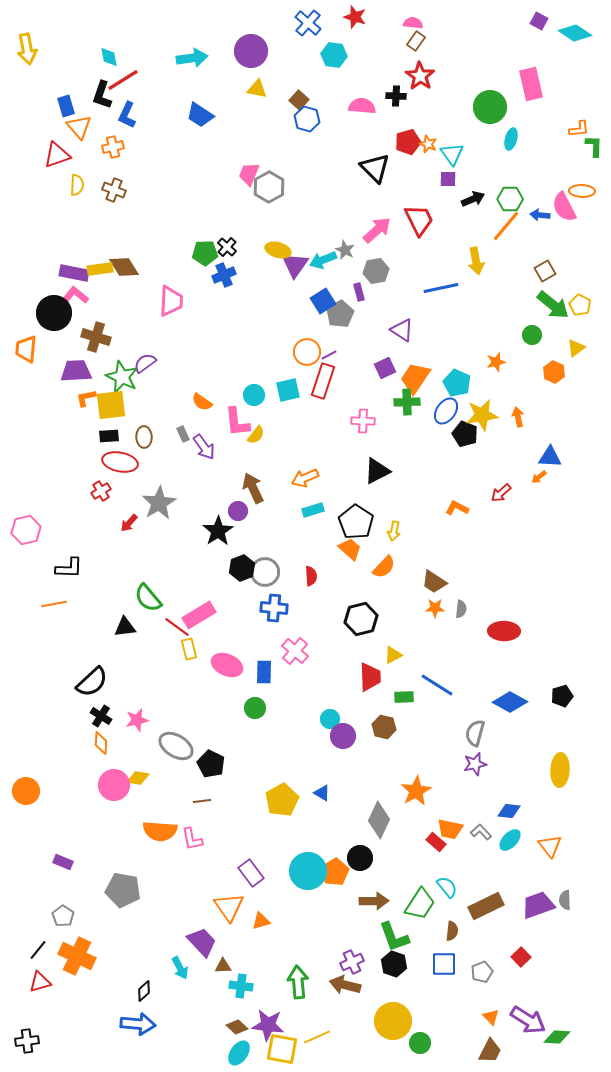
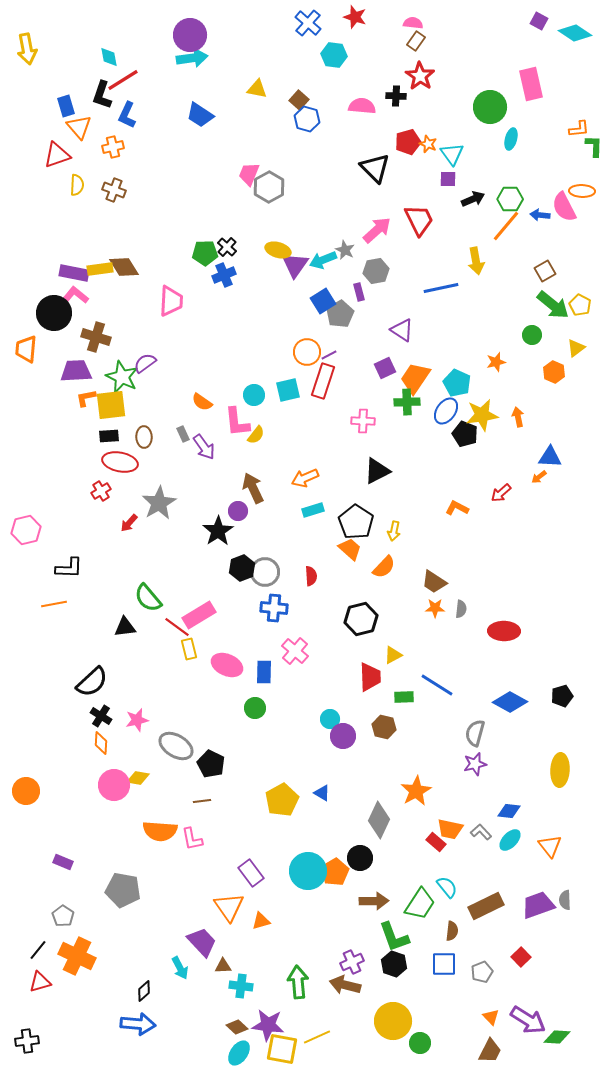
purple circle at (251, 51): moved 61 px left, 16 px up
